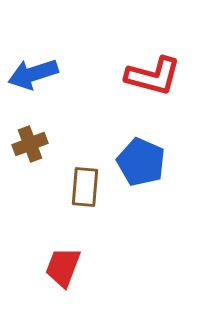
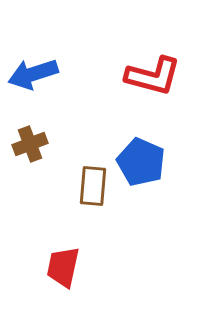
brown rectangle: moved 8 px right, 1 px up
red trapezoid: rotated 9 degrees counterclockwise
